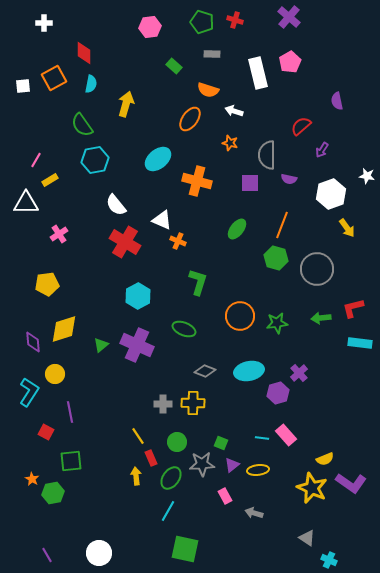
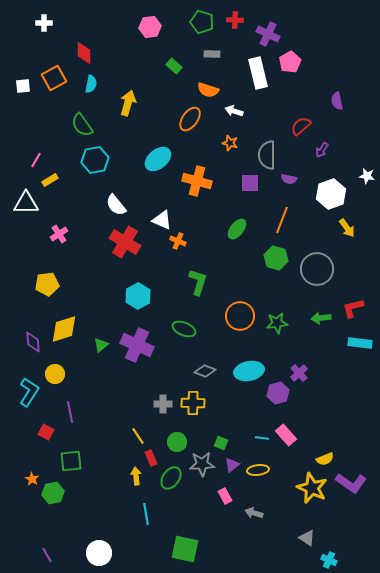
purple cross at (289, 17): moved 21 px left, 17 px down; rotated 15 degrees counterclockwise
red cross at (235, 20): rotated 14 degrees counterclockwise
yellow arrow at (126, 104): moved 2 px right, 1 px up
orange line at (282, 225): moved 5 px up
cyan line at (168, 511): moved 22 px left, 3 px down; rotated 40 degrees counterclockwise
